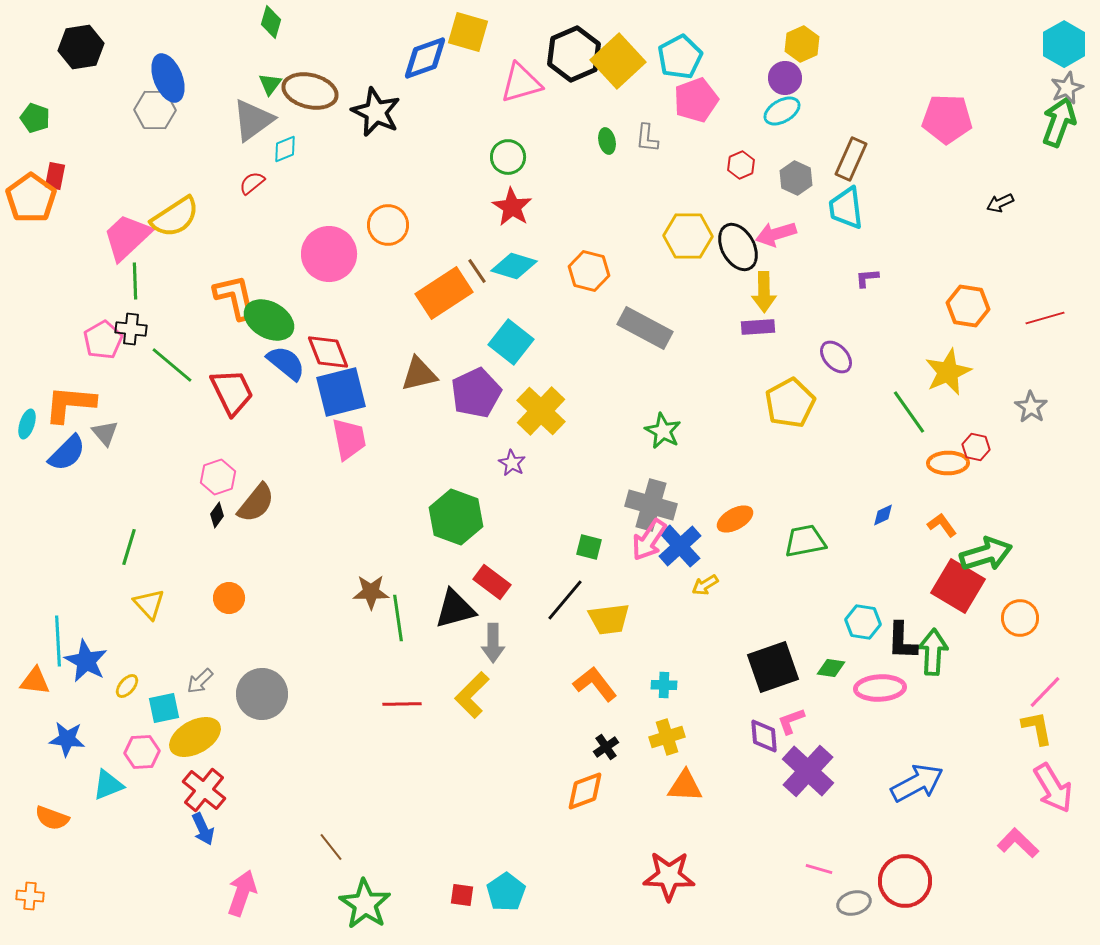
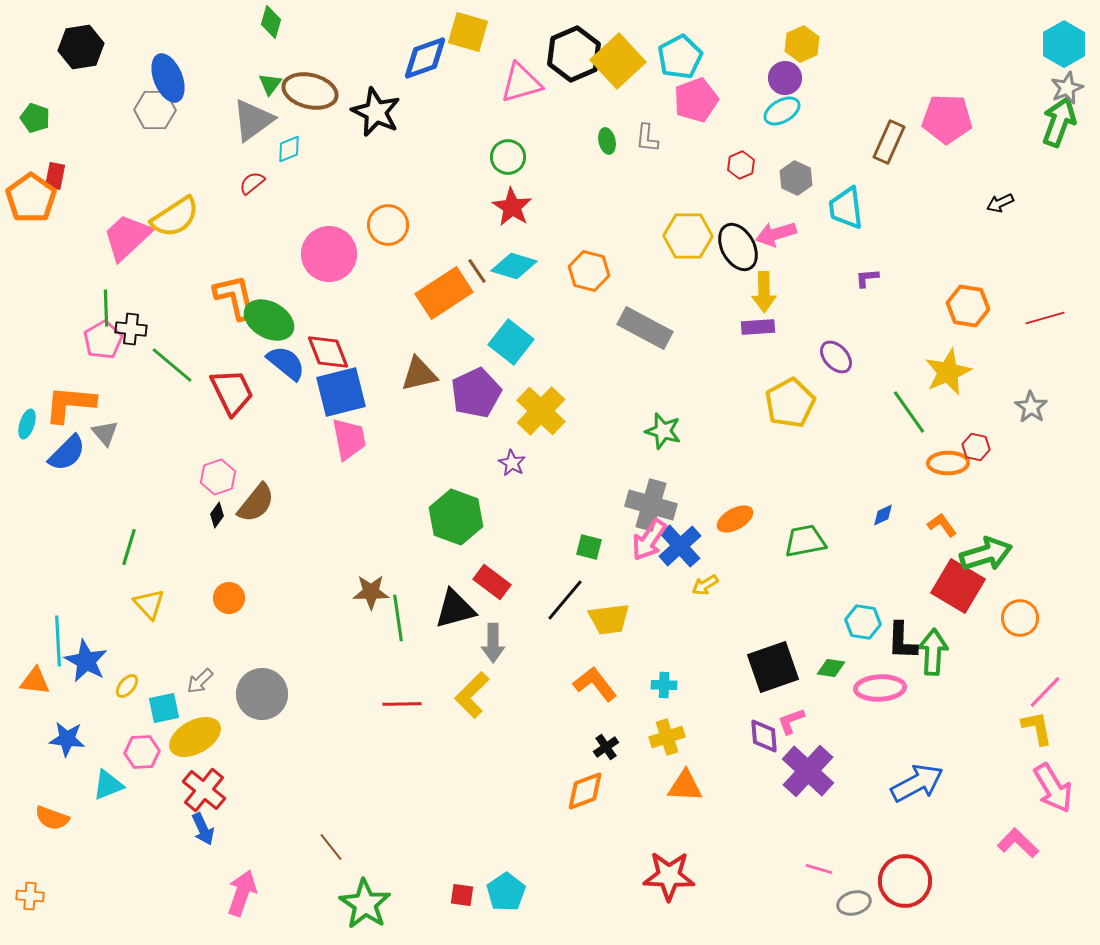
cyan diamond at (285, 149): moved 4 px right
brown rectangle at (851, 159): moved 38 px right, 17 px up
green line at (135, 281): moved 29 px left, 27 px down
green star at (663, 431): rotated 12 degrees counterclockwise
